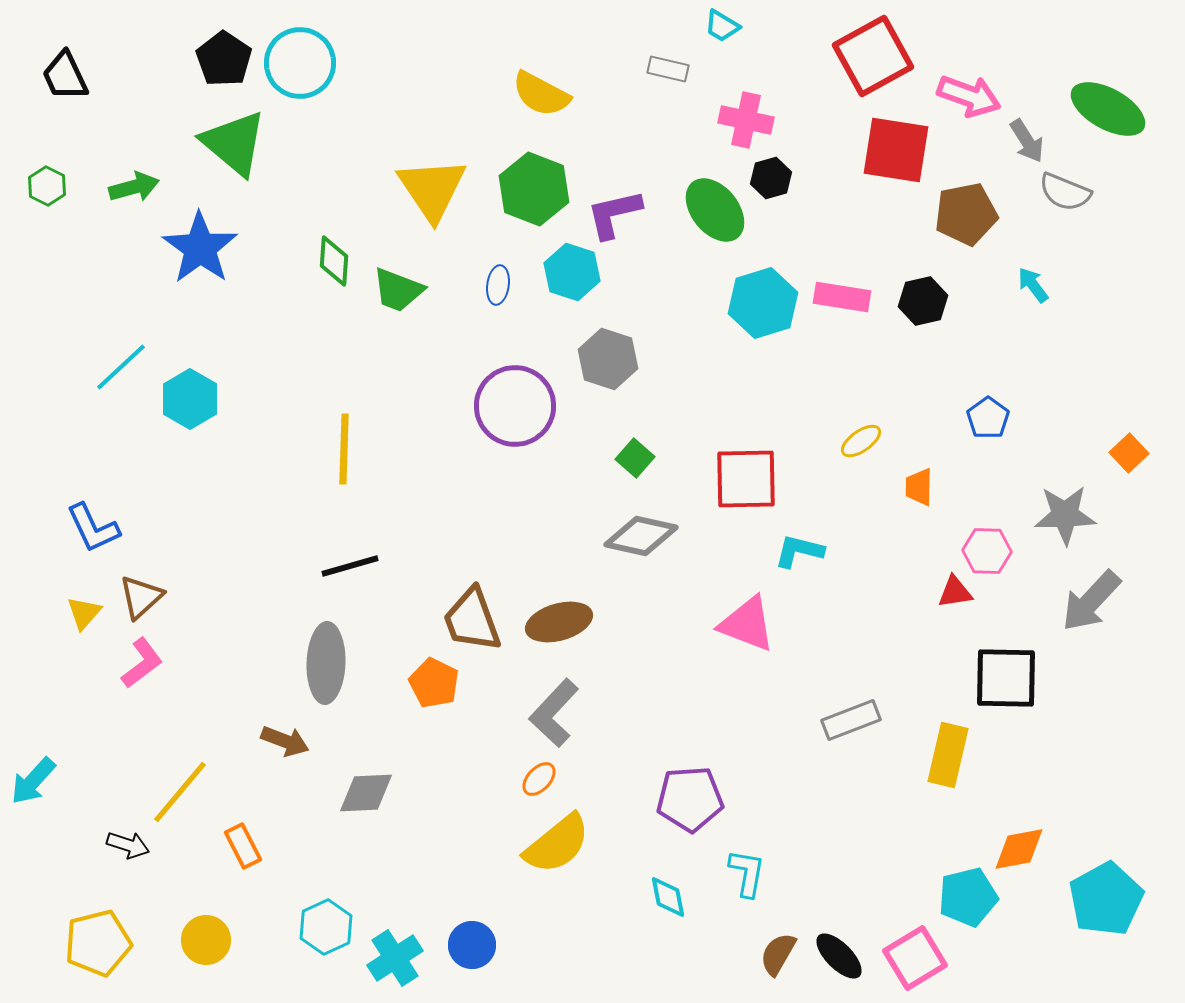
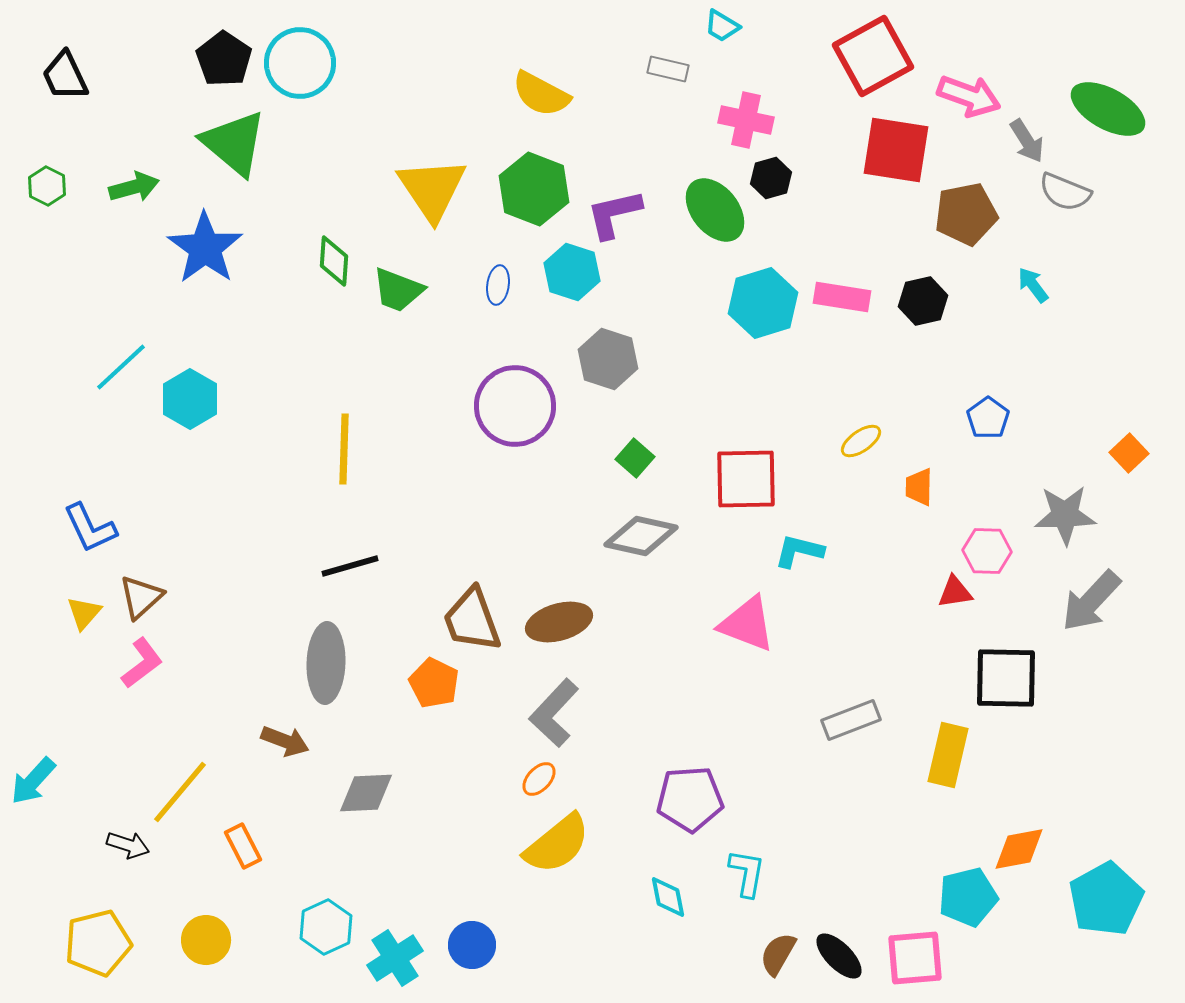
blue star at (200, 248): moved 5 px right
blue L-shape at (93, 528): moved 3 px left
pink square at (915, 958): rotated 26 degrees clockwise
